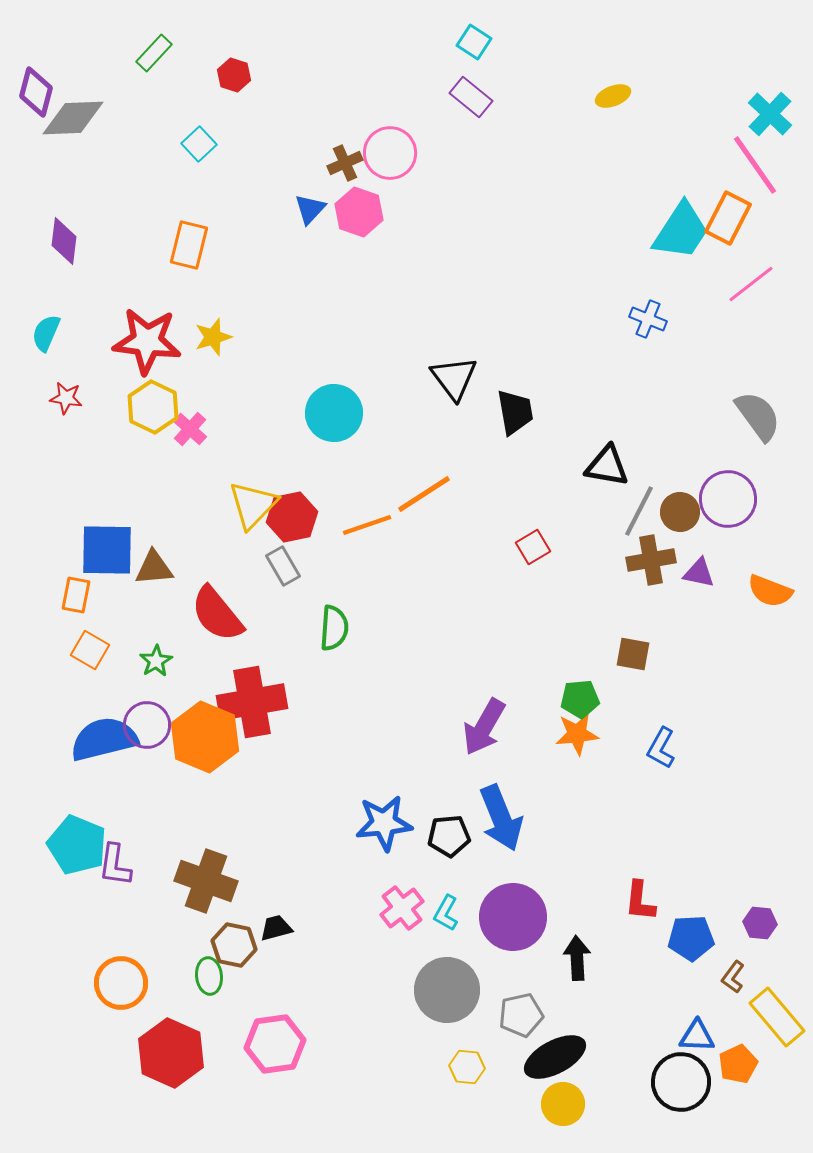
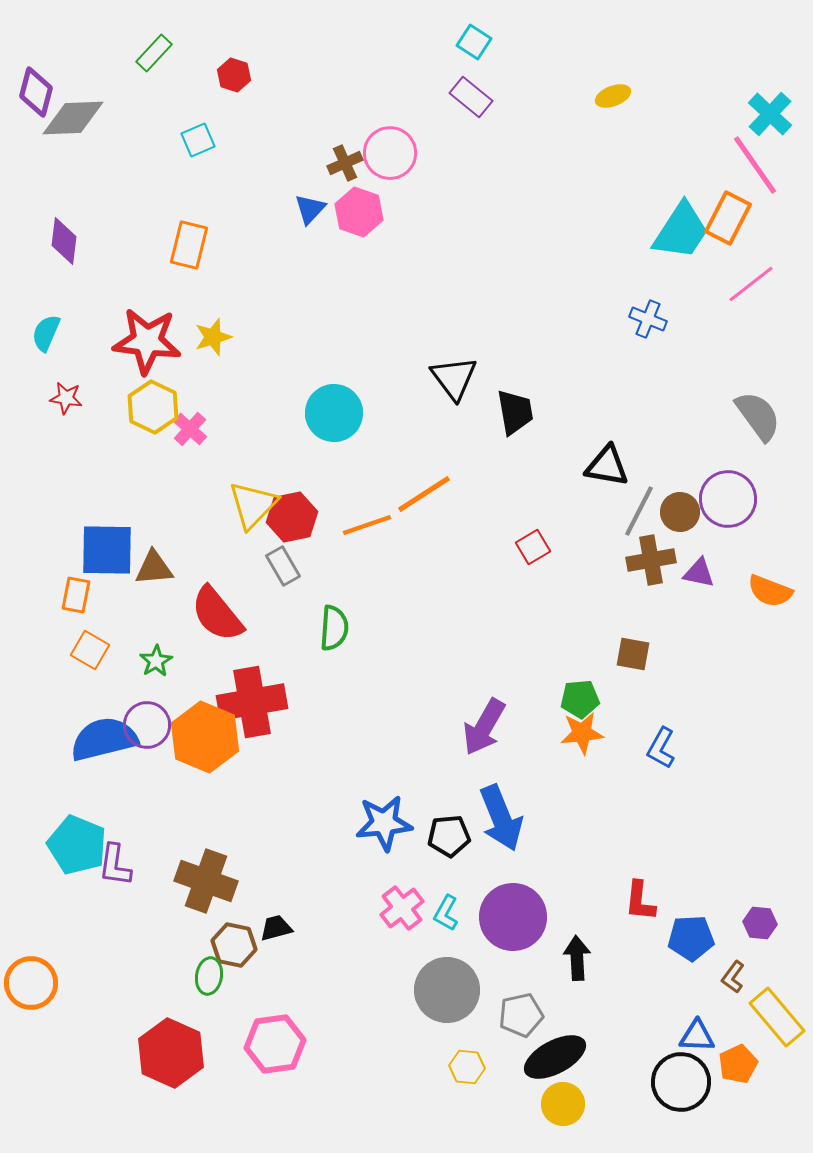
cyan square at (199, 144): moved 1 px left, 4 px up; rotated 20 degrees clockwise
orange star at (577, 734): moved 5 px right, 1 px up
green ellipse at (209, 976): rotated 15 degrees clockwise
orange circle at (121, 983): moved 90 px left
